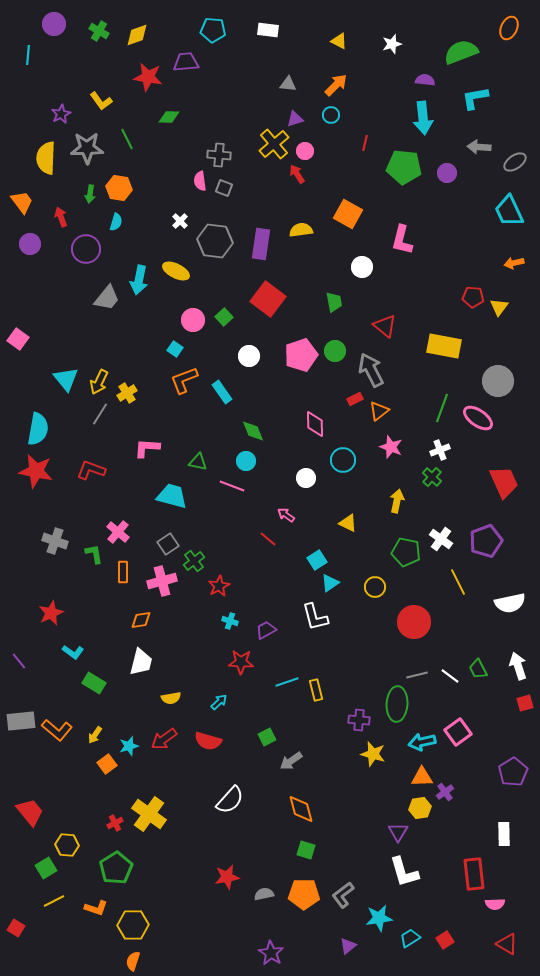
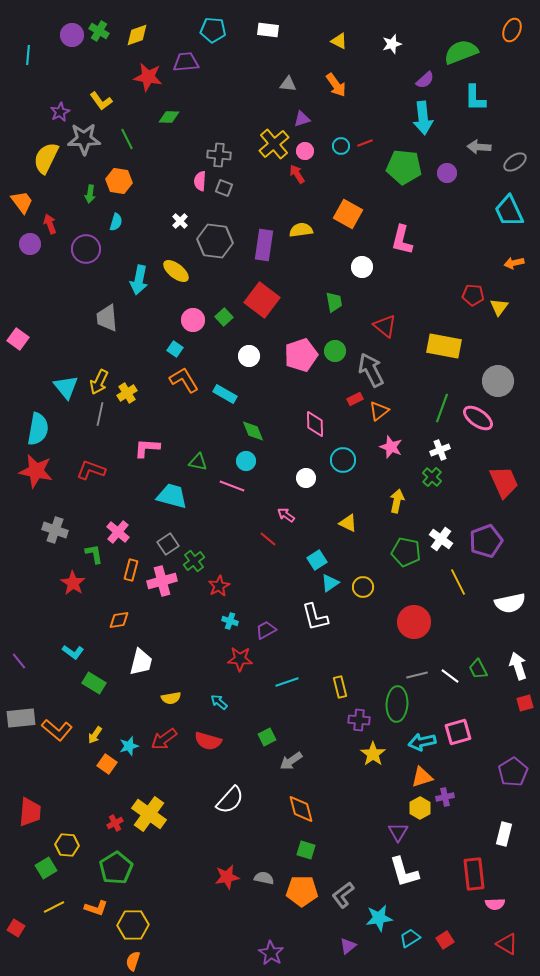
purple circle at (54, 24): moved 18 px right, 11 px down
orange ellipse at (509, 28): moved 3 px right, 2 px down
purple semicircle at (425, 80): rotated 132 degrees clockwise
orange arrow at (336, 85): rotated 100 degrees clockwise
cyan L-shape at (475, 98): rotated 80 degrees counterclockwise
purple star at (61, 114): moved 1 px left, 2 px up
cyan circle at (331, 115): moved 10 px right, 31 px down
purple triangle at (295, 119): moved 7 px right
red line at (365, 143): rotated 56 degrees clockwise
gray star at (87, 148): moved 3 px left, 9 px up
yellow semicircle at (46, 158): rotated 24 degrees clockwise
pink semicircle at (200, 181): rotated 12 degrees clockwise
orange hexagon at (119, 188): moved 7 px up
red arrow at (61, 217): moved 11 px left, 7 px down
purple rectangle at (261, 244): moved 3 px right, 1 px down
yellow ellipse at (176, 271): rotated 12 degrees clockwise
red pentagon at (473, 297): moved 2 px up
gray trapezoid at (107, 298): moved 20 px down; rotated 136 degrees clockwise
red square at (268, 299): moved 6 px left, 1 px down
cyan triangle at (66, 379): moved 8 px down
orange L-shape at (184, 380): rotated 80 degrees clockwise
cyan rectangle at (222, 392): moved 3 px right, 2 px down; rotated 25 degrees counterclockwise
gray line at (100, 414): rotated 20 degrees counterclockwise
gray cross at (55, 541): moved 11 px up
orange rectangle at (123, 572): moved 8 px right, 2 px up; rotated 15 degrees clockwise
yellow circle at (375, 587): moved 12 px left
red star at (51, 613): moved 22 px right, 30 px up; rotated 15 degrees counterclockwise
orange diamond at (141, 620): moved 22 px left
red star at (241, 662): moved 1 px left, 3 px up
yellow rectangle at (316, 690): moved 24 px right, 3 px up
cyan arrow at (219, 702): rotated 96 degrees counterclockwise
gray rectangle at (21, 721): moved 3 px up
pink square at (458, 732): rotated 20 degrees clockwise
yellow star at (373, 754): rotated 20 degrees clockwise
orange square at (107, 764): rotated 18 degrees counterclockwise
orange triangle at (422, 777): rotated 15 degrees counterclockwise
purple cross at (445, 792): moved 5 px down; rotated 24 degrees clockwise
yellow hexagon at (420, 808): rotated 20 degrees counterclockwise
red trapezoid at (30, 812): rotated 44 degrees clockwise
white rectangle at (504, 834): rotated 15 degrees clockwise
gray semicircle at (264, 894): moved 16 px up; rotated 24 degrees clockwise
orange pentagon at (304, 894): moved 2 px left, 3 px up
yellow line at (54, 901): moved 6 px down
